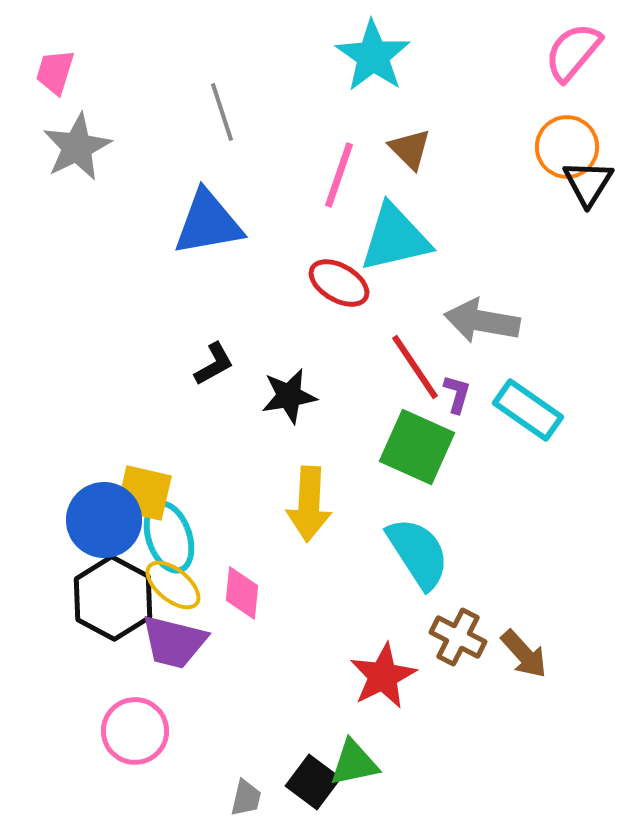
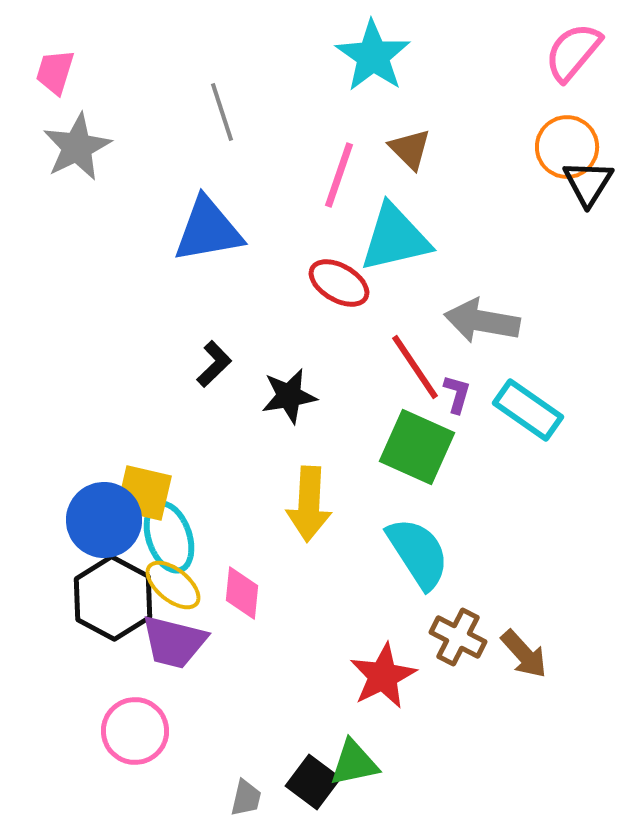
blue triangle: moved 7 px down
black L-shape: rotated 15 degrees counterclockwise
